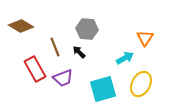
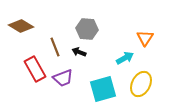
black arrow: rotated 24 degrees counterclockwise
